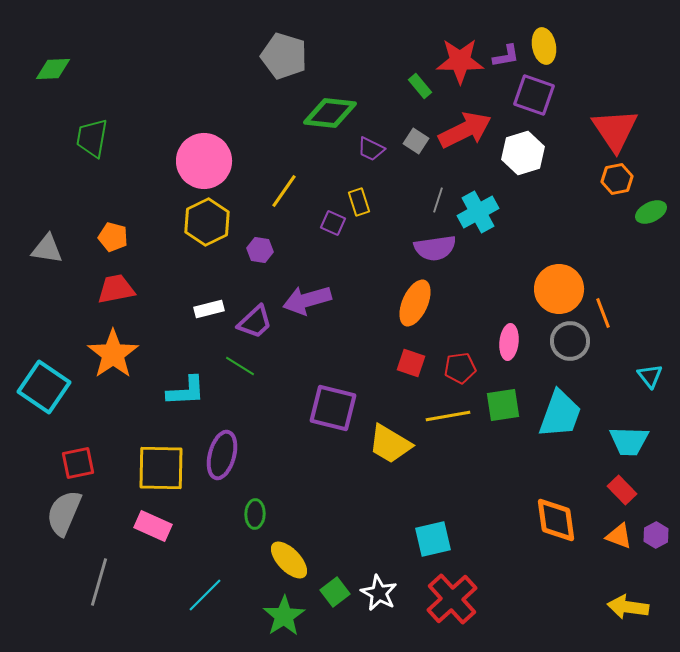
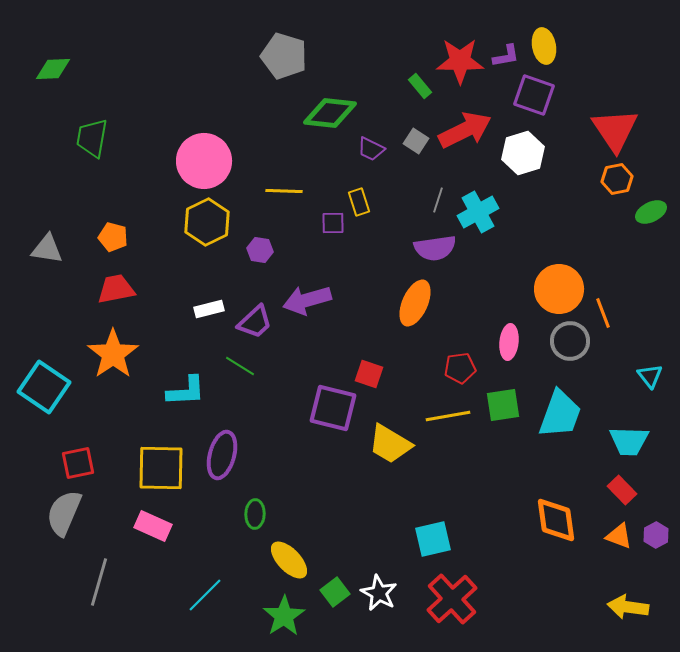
yellow line at (284, 191): rotated 57 degrees clockwise
purple square at (333, 223): rotated 25 degrees counterclockwise
red square at (411, 363): moved 42 px left, 11 px down
